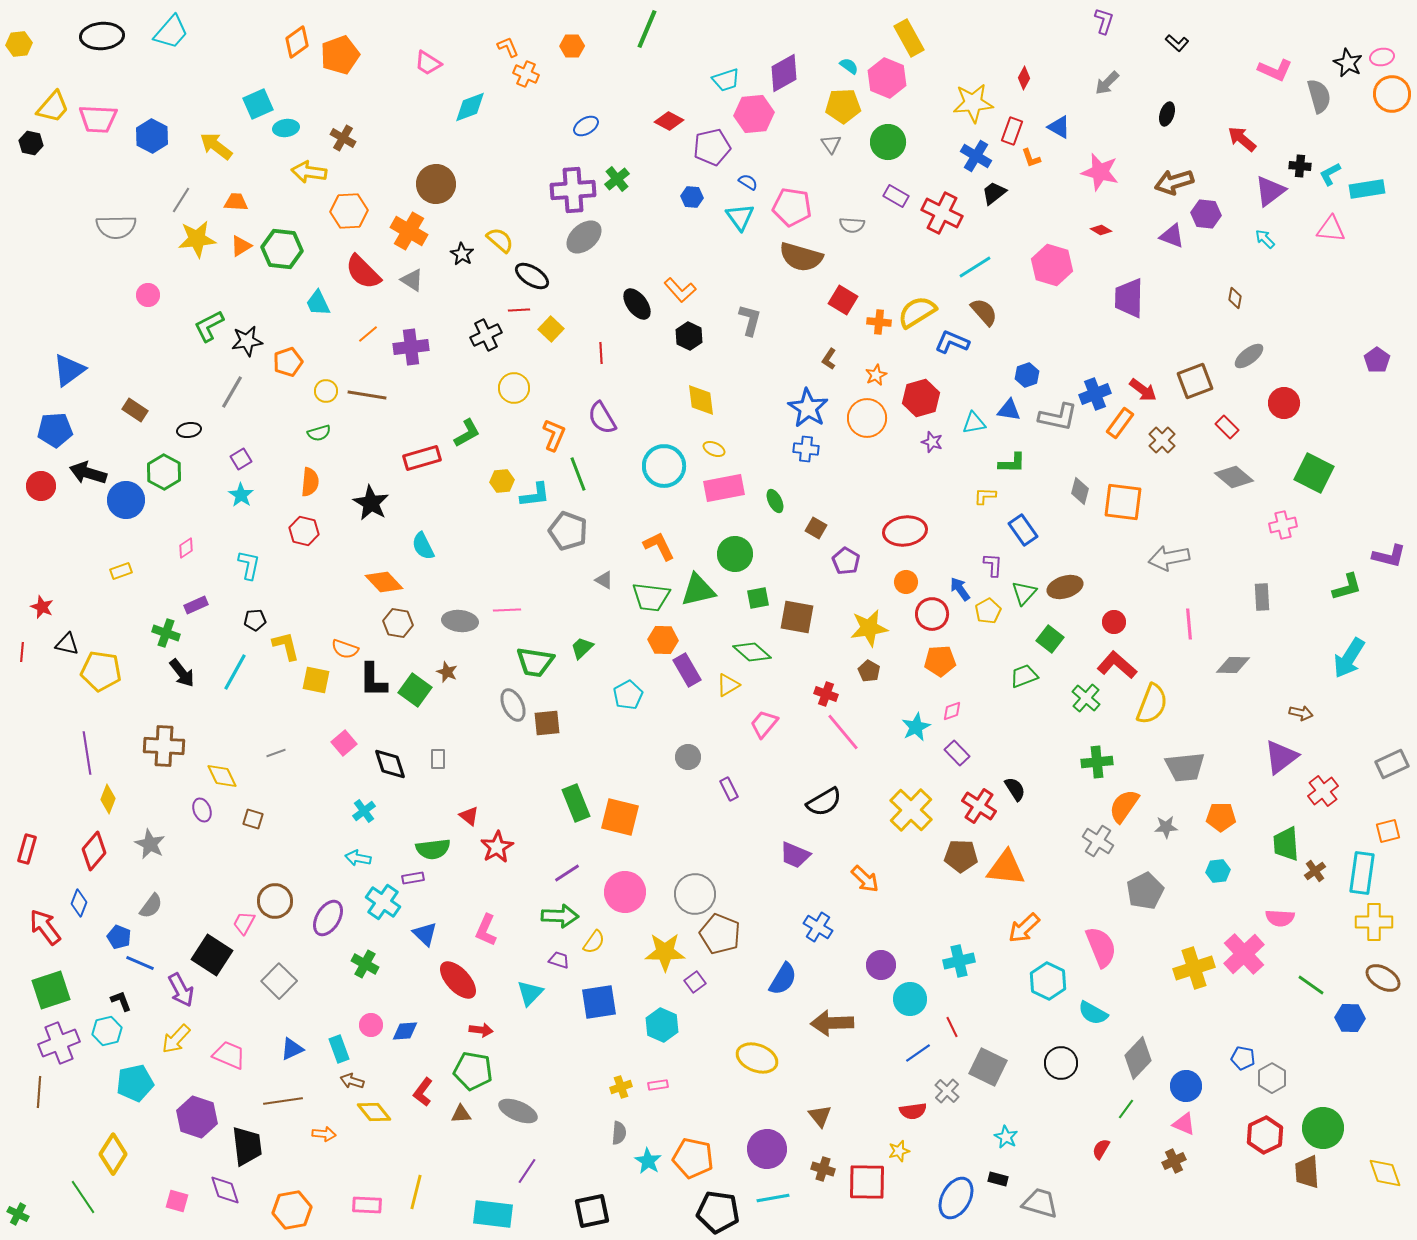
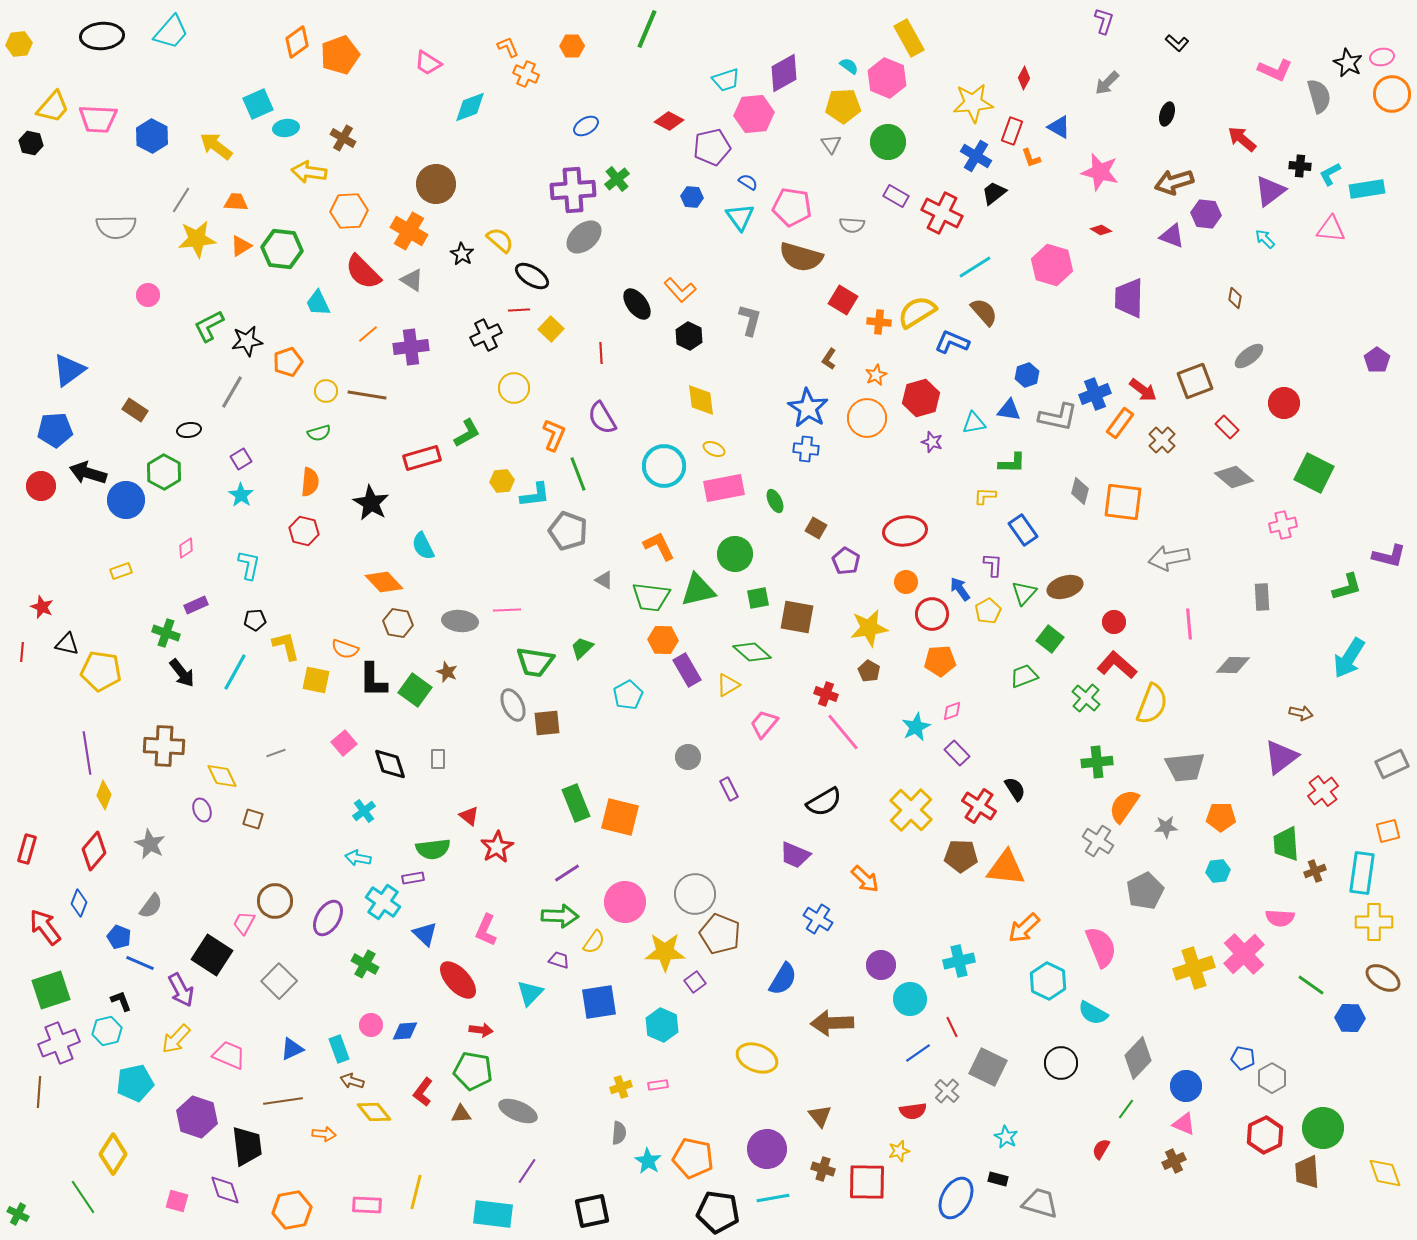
yellow diamond at (108, 799): moved 4 px left, 4 px up
brown cross at (1315, 871): rotated 15 degrees clockwise
pink circle at (625, 892): moved 10 px down
blue cross at (818, 927): moved 8 px up
